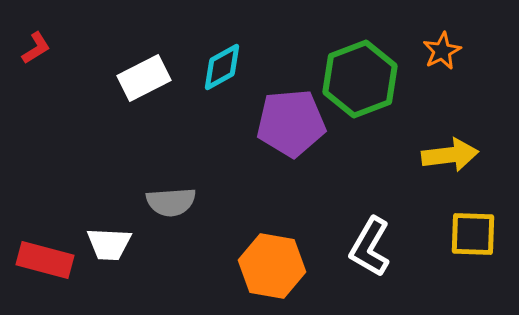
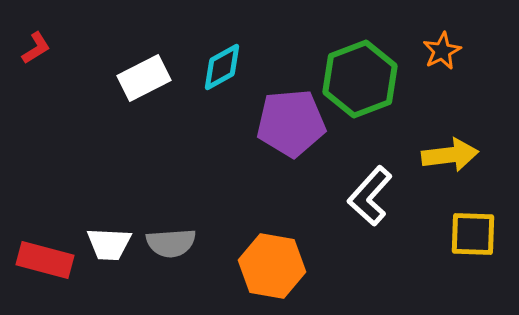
gray semicircle: moved 41 px down
white L-shape: moved 51 px up; rotated 12 degrees clockwise
